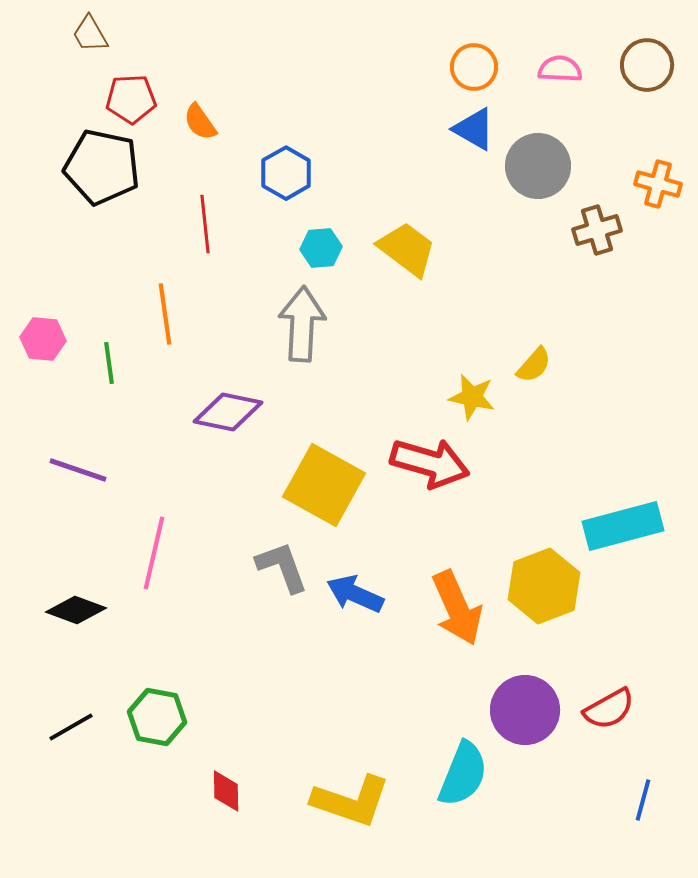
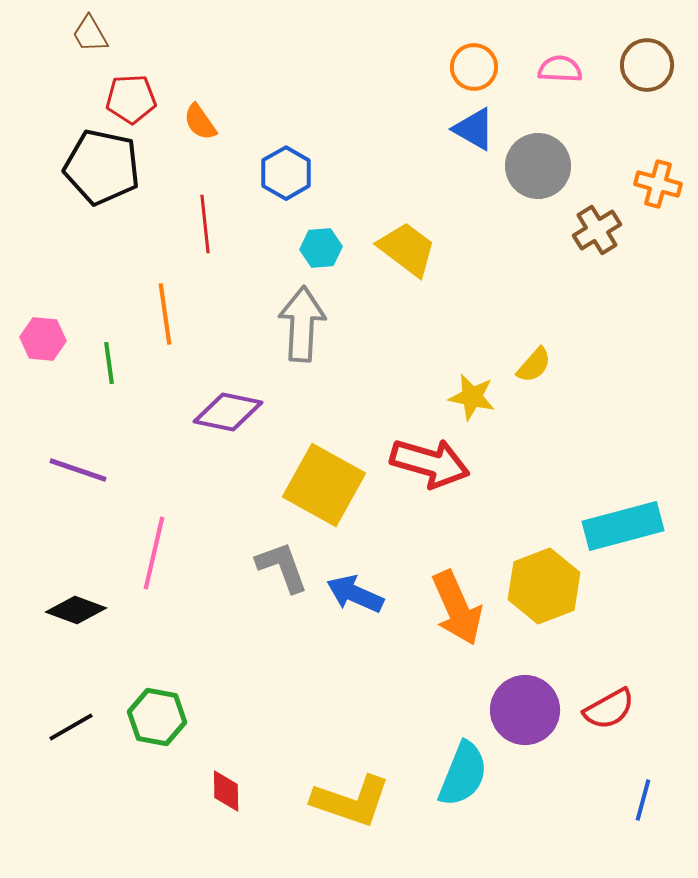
brown cross: rotated 15 degrees counterclockwise
